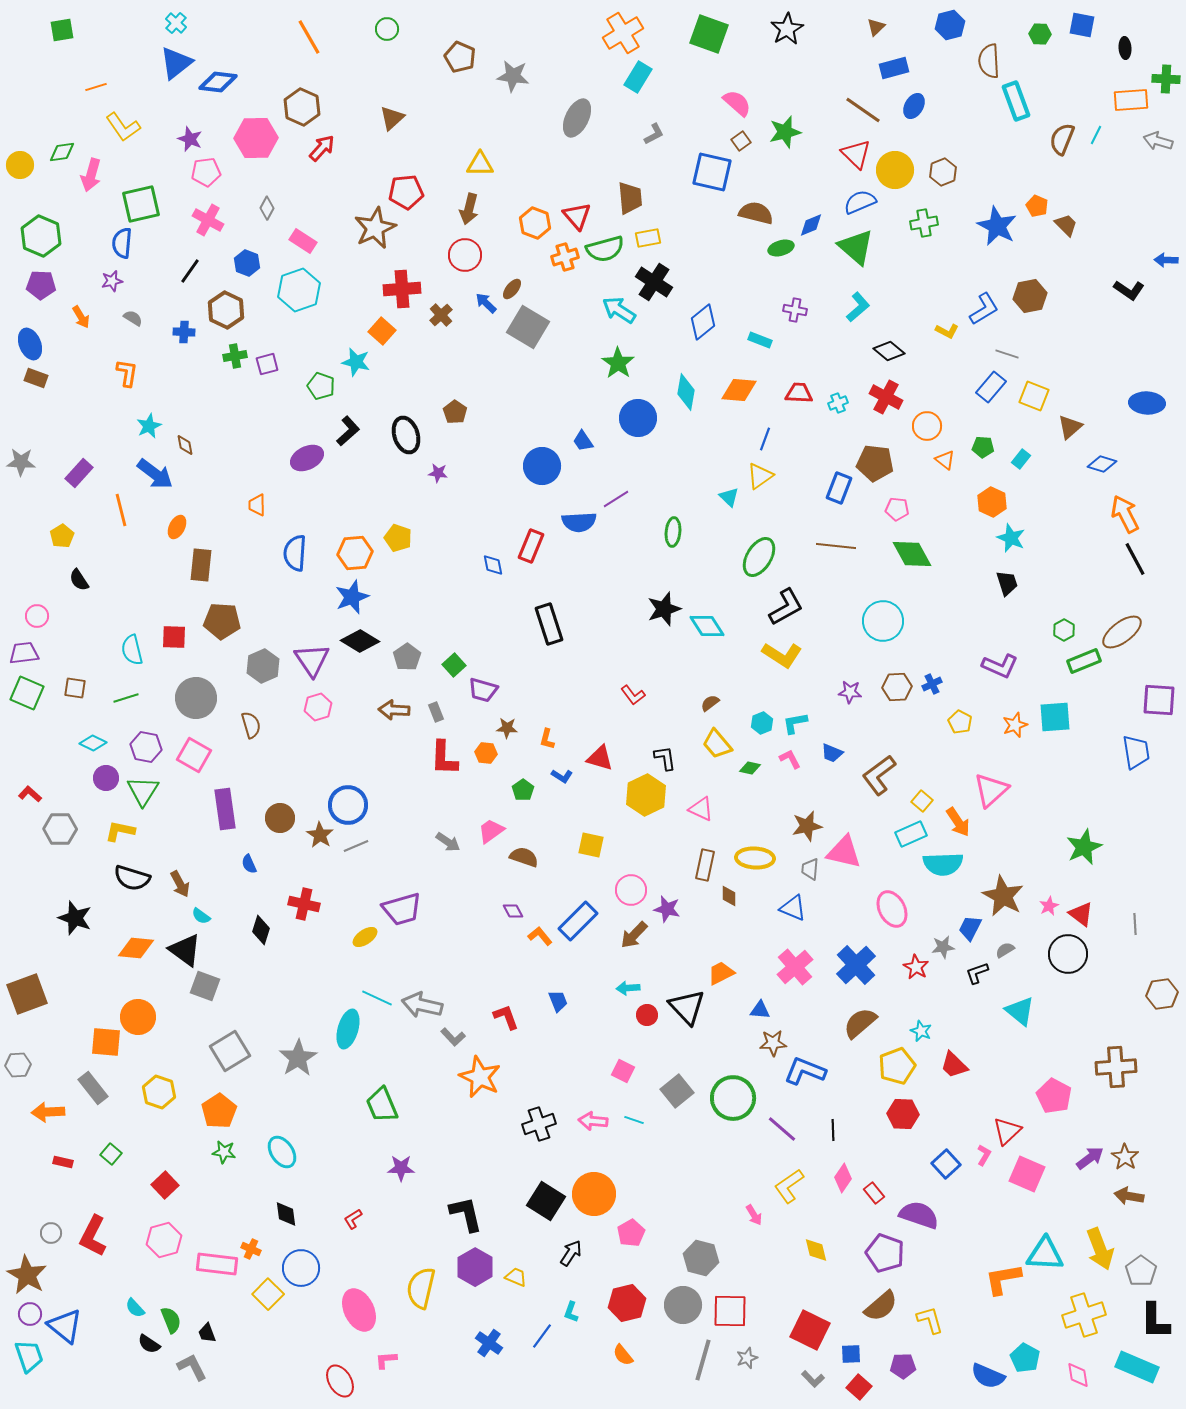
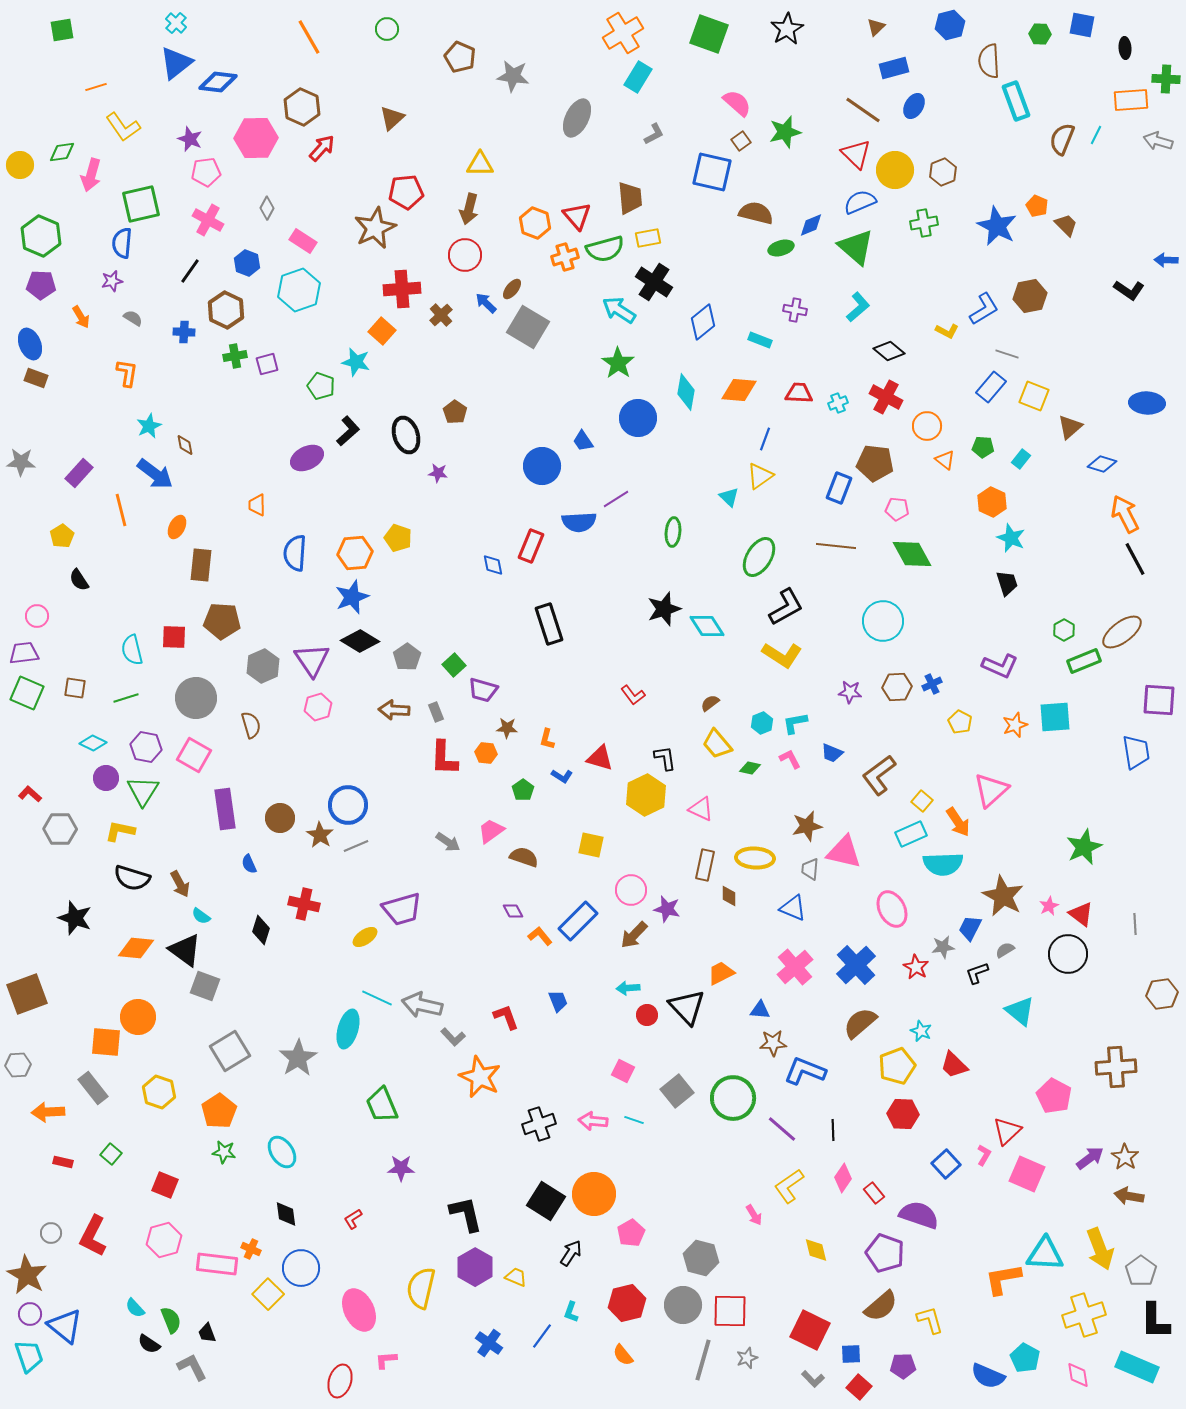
red square at (165, 1185): rotated 24 degrees counterclockwise
red ellipse at (340, 1381): rotated 48 degrees clockwise
